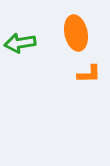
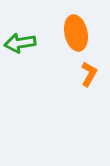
orange L-shape: rotated 60 degrees counterclockwise
